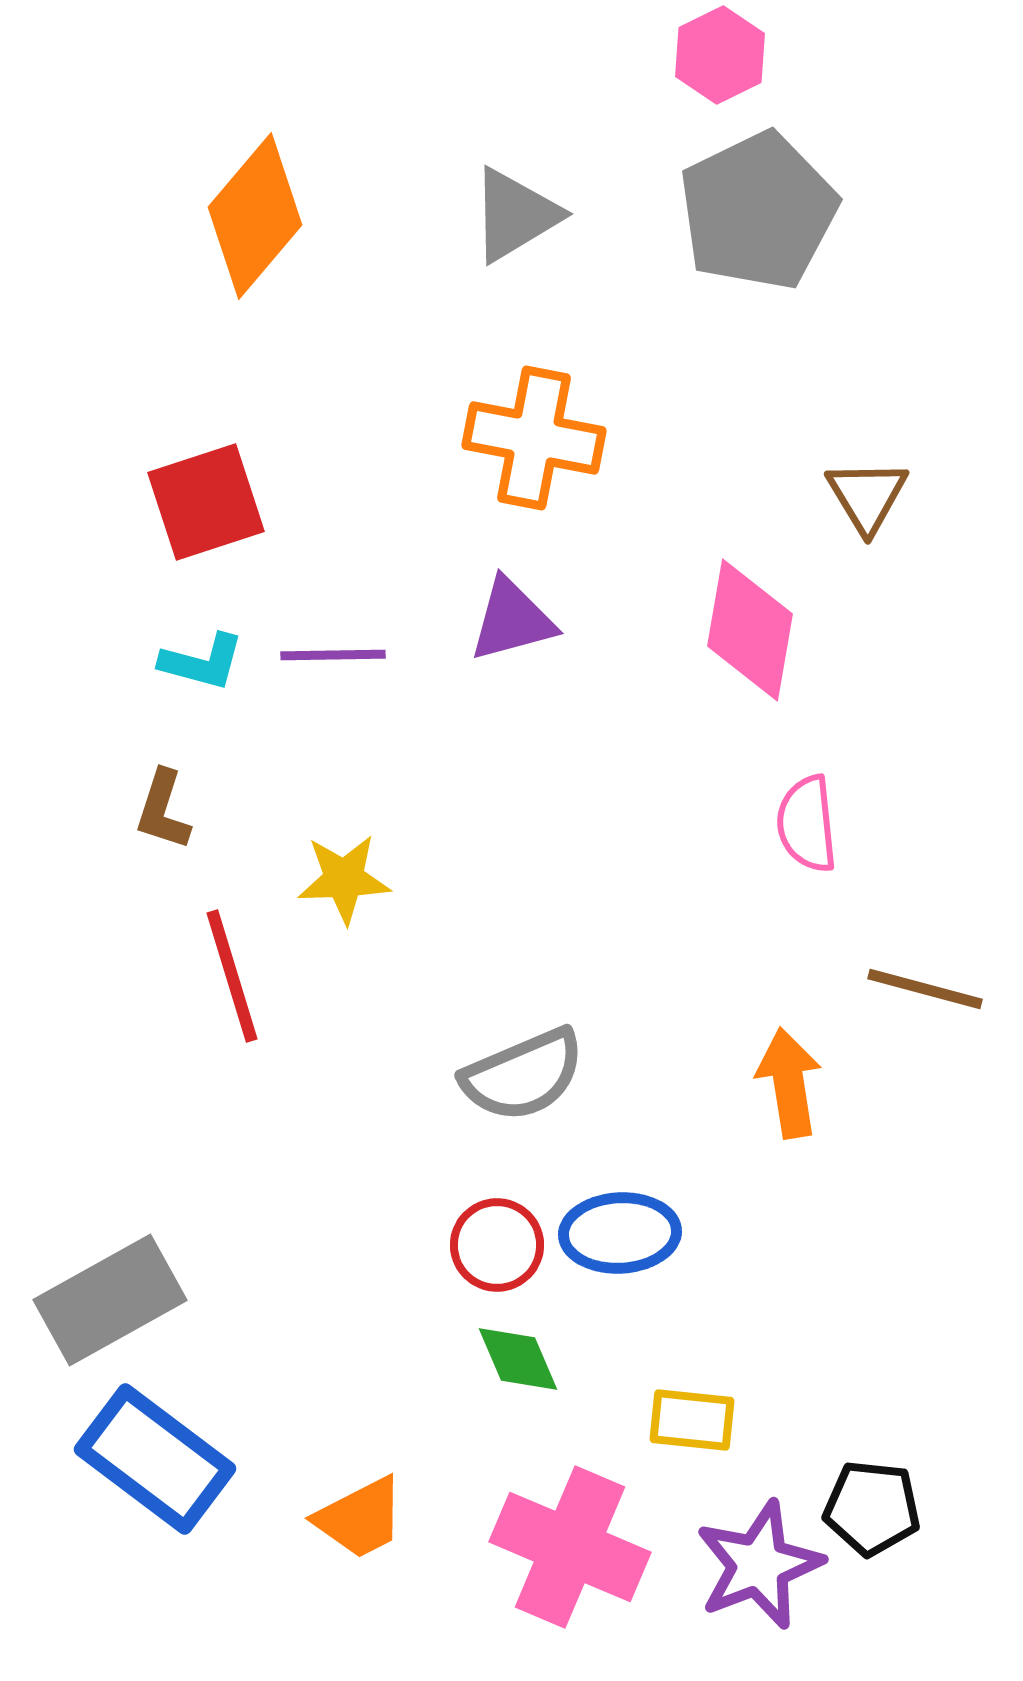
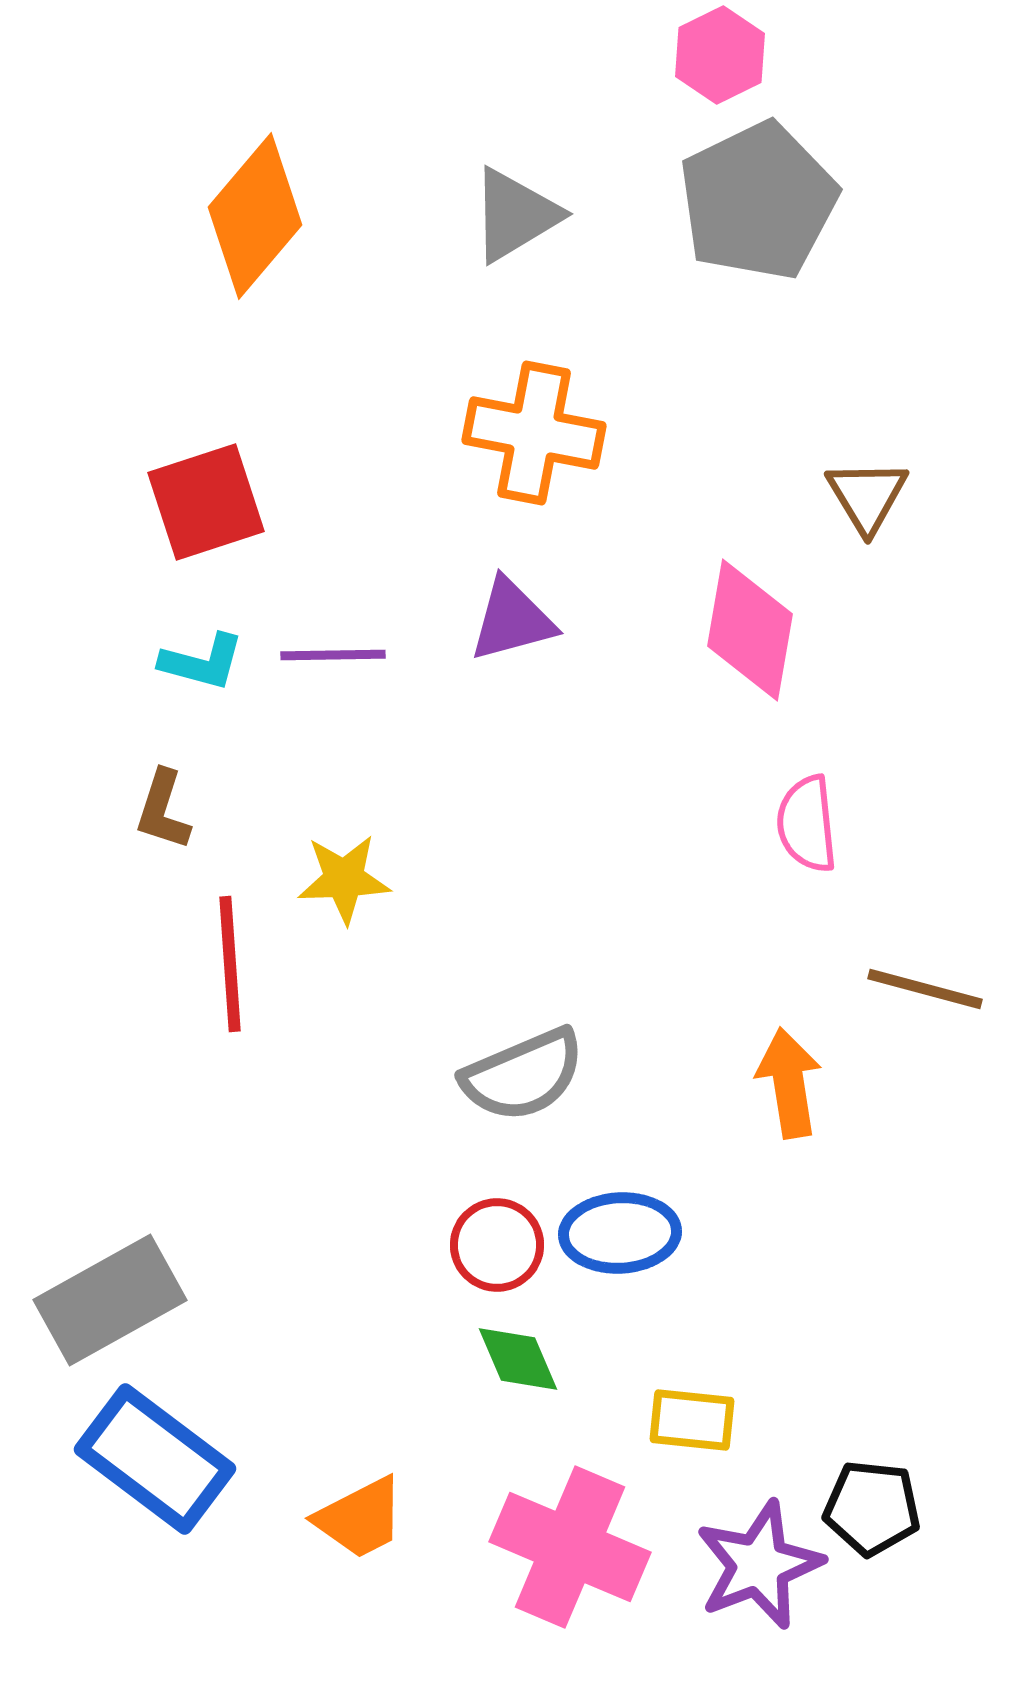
gray pentagon: moved 10 px up
orange cross: moved 5 px up
red line: moved 2 px left, 12 px up; rotated 13 degrees clockwise
